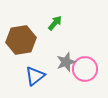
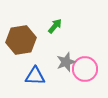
green arrow: moved 3 px down
blue triangle: rotated 40 degrees clockwise
